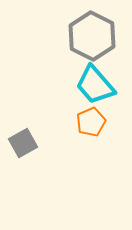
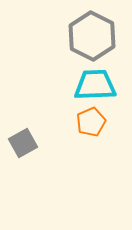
cyan trapezoid: rotated 129 degrees clockwise
